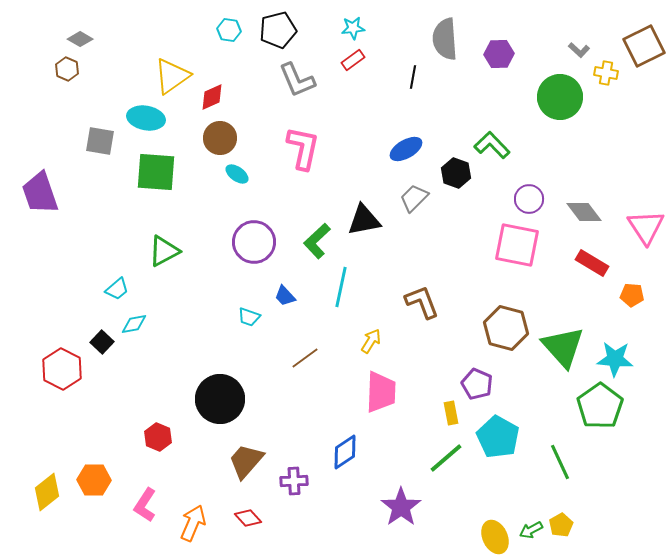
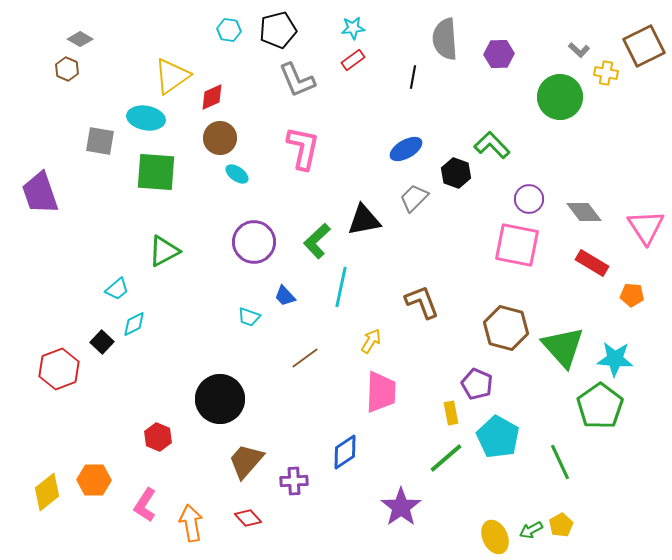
cyan diamond at (134, 324): rotated 16 degrees counterclockwise
red hexagon at (62, 369): moved 3 px left; rotated 12 degrees clockwise
orange arrow at (193, 523): moved 2 px left; rotated 33 degrees counterclockwise
